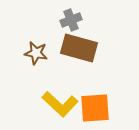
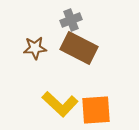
brown rectangle: rotated 12 degrees clockwise
brown star: moved 1 px left, 5 px up; rotated 15 degrees counterclockwise
orange square: moved 1 px right, 2 px down
